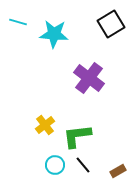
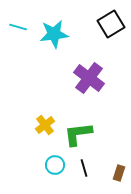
cyan line: moved 5 px down
cyan star: rotated 12 degrees counterclockwise
green L-shape: moved 1 px right, 2 px up
black line: moved 1 px right, 3 px down; rotated 24 degrees clockwise
brown rectangle: moved 1 px right, 2 px down; rotated 42 degrees counterclockwise
